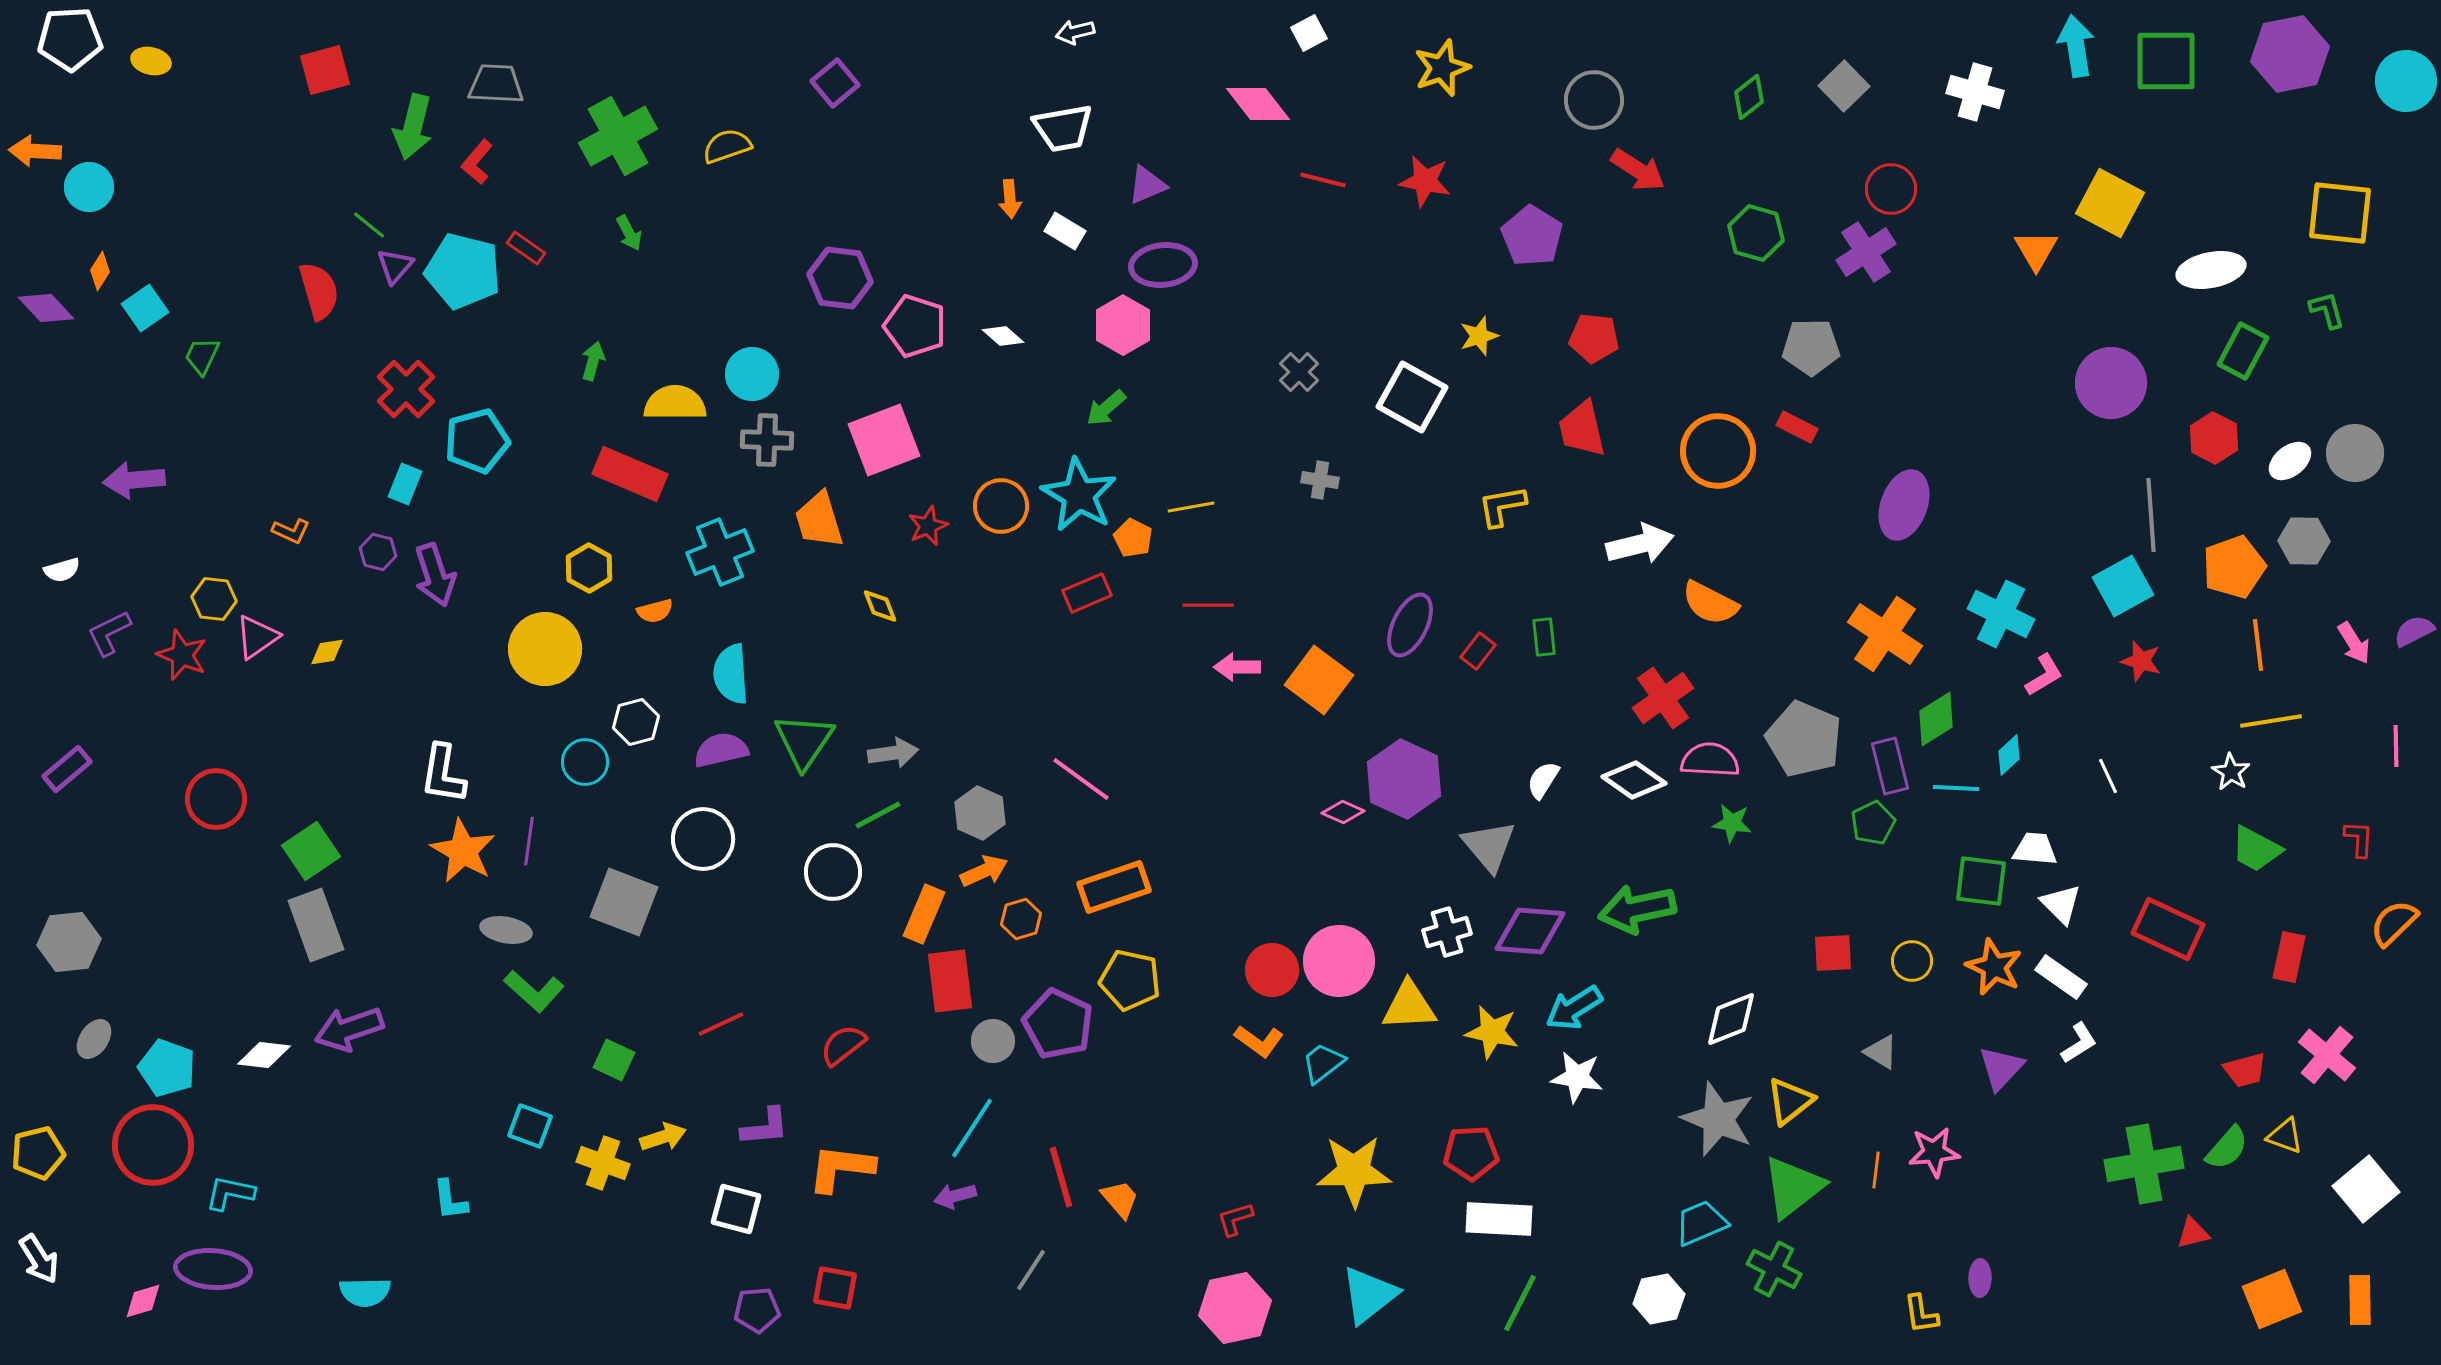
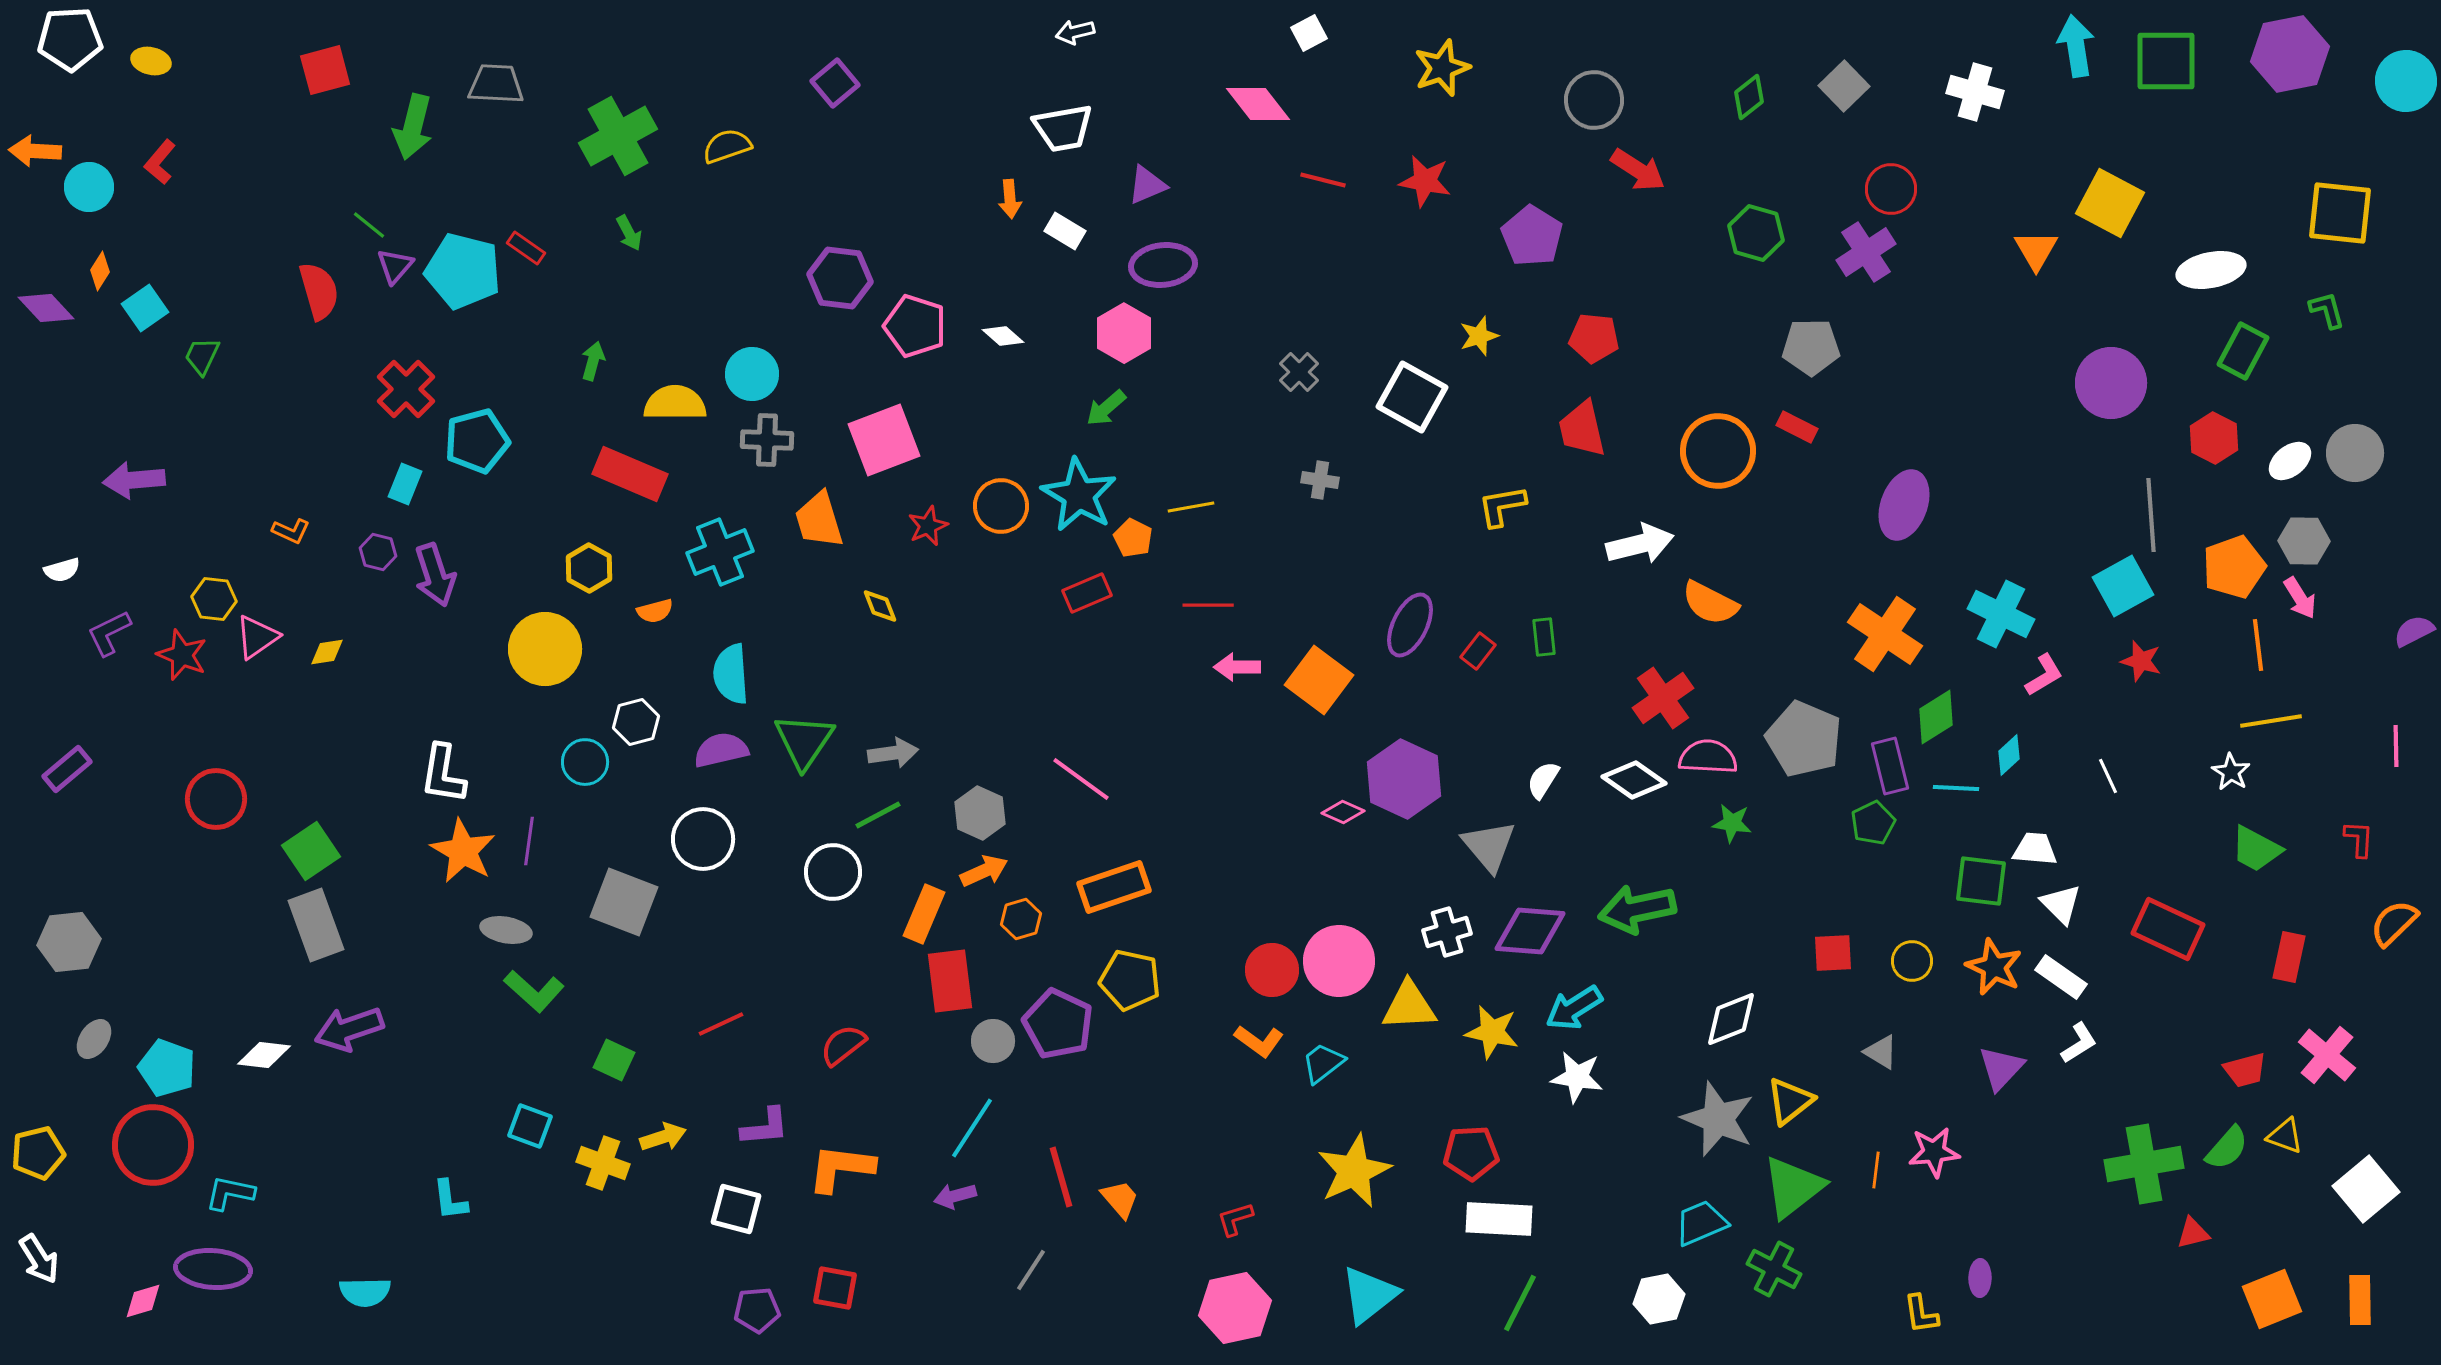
red L-shape at (477, 162): moved 317 px left
pink hexagon at (1123, 325): moved 1 px right, 8 px down
pink arrow at (2354, 643): moved 54 px left, 45 px up
green diamond at (1936, 719): moved 2 px up
pink semicircle at (1710, 760): moved 2 px left, 3 px up
yellow star at (1354, 1171): rotated 24 degrees counterclockwise
